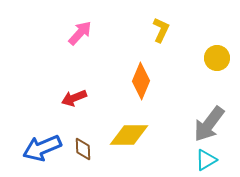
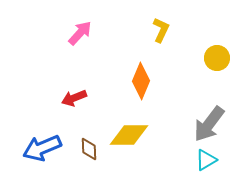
brown diamond: moved 6 px right
